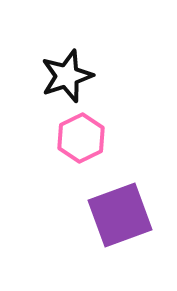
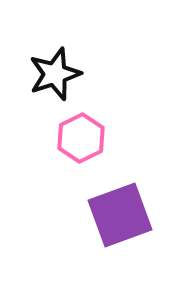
black star: moved 12 px left, 2 px up
